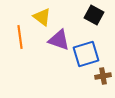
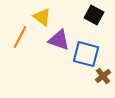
orange line: rotated 35 degrees clockwise
blue square: rotated 32 degrees clockwise
brown cross: rotated 28 degrees counterclockwise
